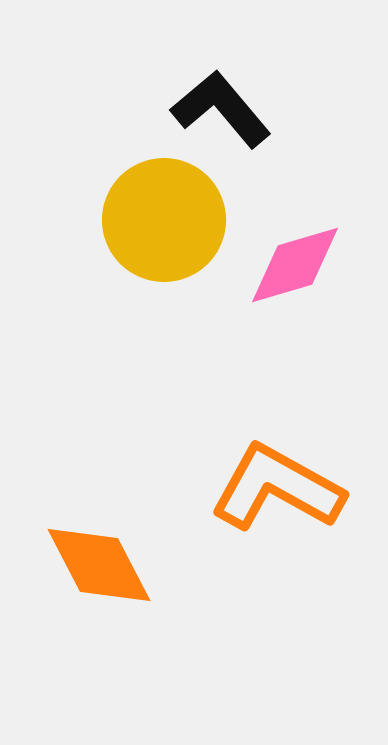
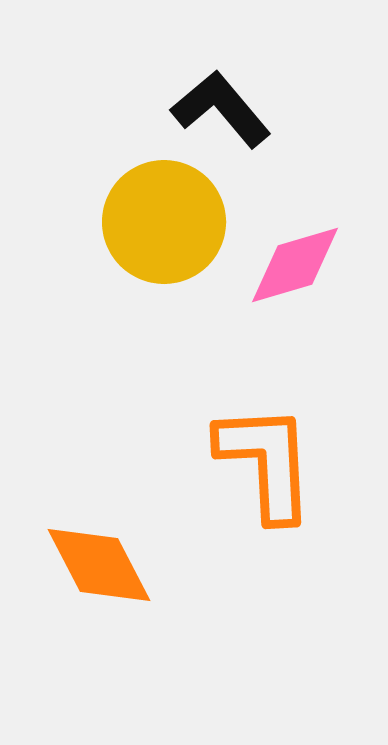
yellow circle: moved 2 px down
orange L-shape: moved 11 px left, 26 px up; rotated 58 degrees clockwise
